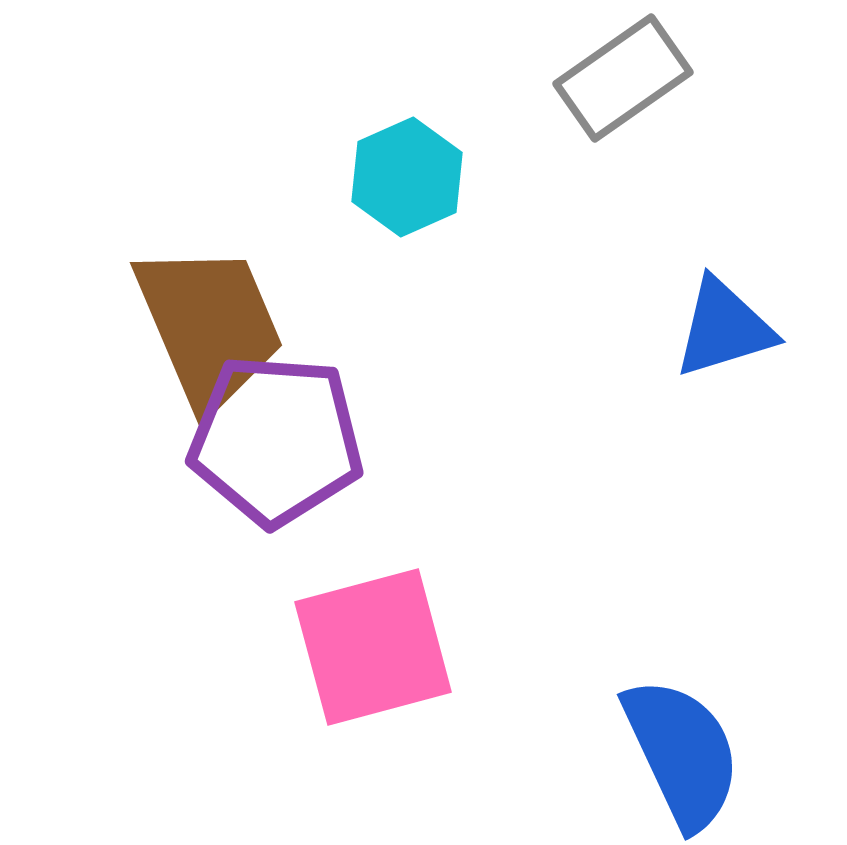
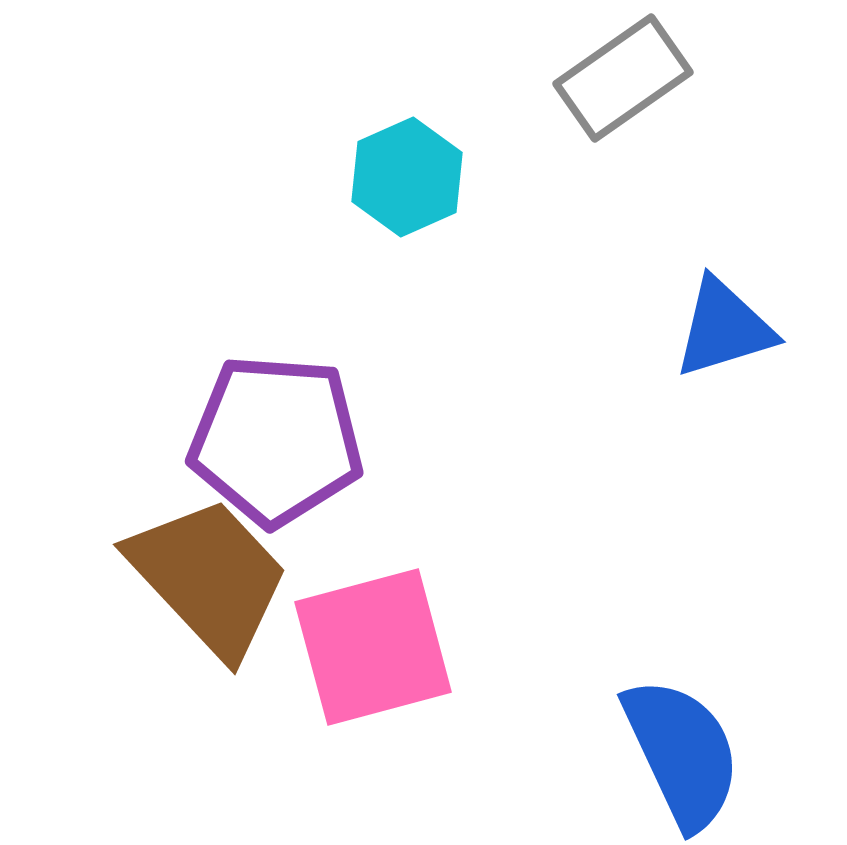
brown trapezoid: moved 251 px down; rotated 20 degrees counterclockwise
